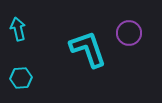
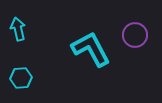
purple circle: moved 6 px right, 2 px down
cyan L-shape: moved 3 px right; rotated 9 degrees counterclockwise
